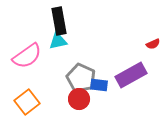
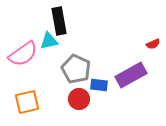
cyan triangle: moved 9 px left
pink semicircle: moved 4 px left, 2 px up
gray pentagon: moved 5 px left, 9 px up
orange square: rotated 25 degrees clockwise
